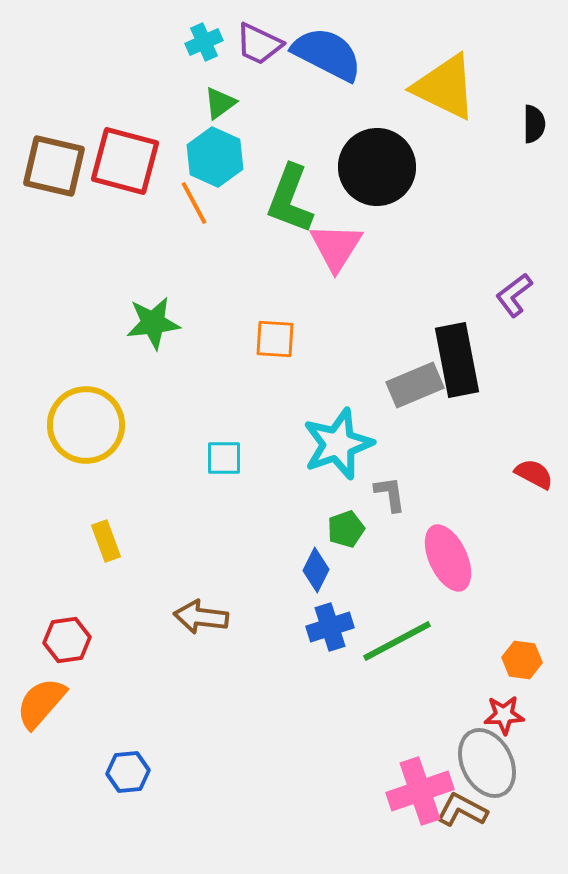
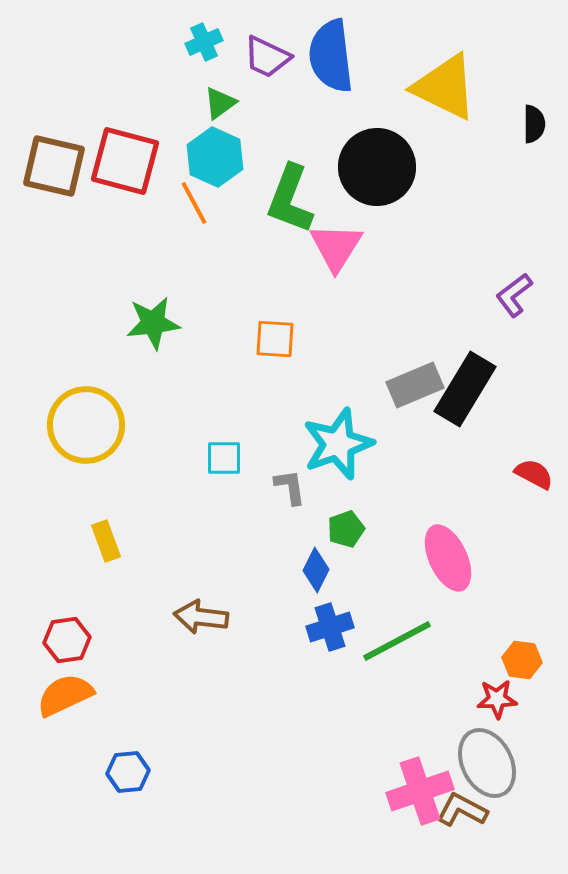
purple trapezoid: moved 8 px right, 13 px down
blue semicircle: moved 4 px right, 2 px down; rotated 124 degrees counterclockwise
black rectangle: moved 8 px right, 29 px down; rotated 42 degrees clockwise
gray L-shape: moved 100 px left, 7 px up
orange semicircle: moved 24 px right, 8 px up; rotated 24 degrees clockwise
red star: moved 7 px left, 16 px up
